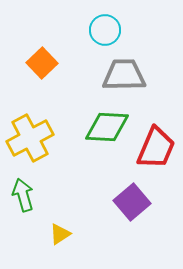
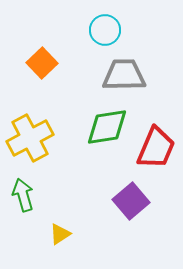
green diamond: rotated 12 degrees counterclockwise
purple square: moved 1 px left, 1 px up
